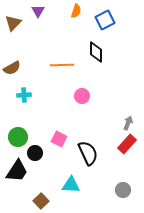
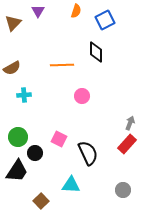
gray arrow: moved 2 px right
